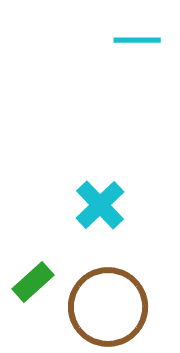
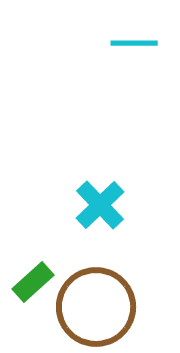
cyan line: moved 3 px left, 3 px down
brown circle: moved 12 px left
